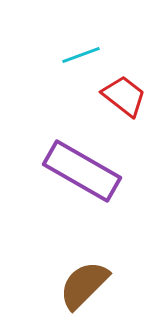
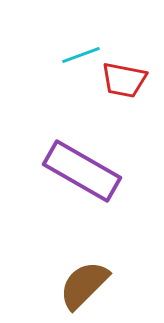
red trapezoid: moved 16 px up; rotated 153 degrees clockwise
